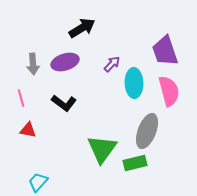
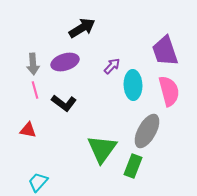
purple arrow: moved 2 px down
cyan ellipse: moved 1 px left, 2 px down
pink line: moved 14 px right, 8 px up
gray ellipse: rotated 8 degrees clockwise
green rectangle: moved 2 px left, 3 px down; rotated 55 degrees counterclockwise
